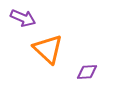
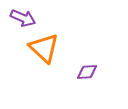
orange triangle: moved 4 px left, 1 px up
